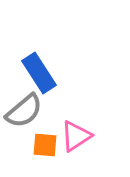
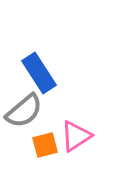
orange square: rotated 20 degrees counterclockwise
